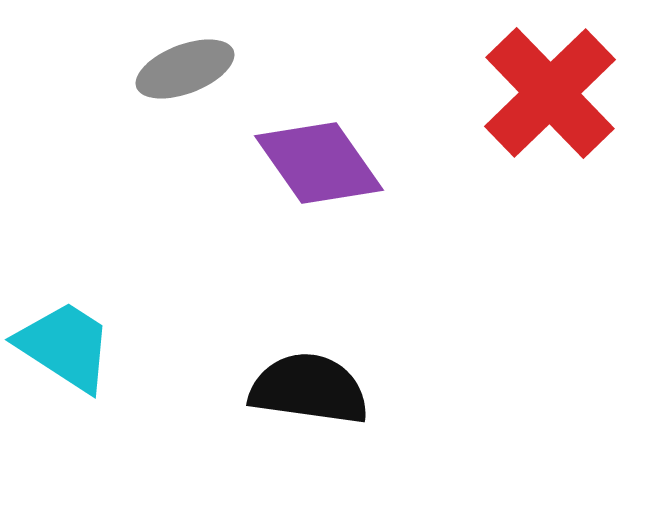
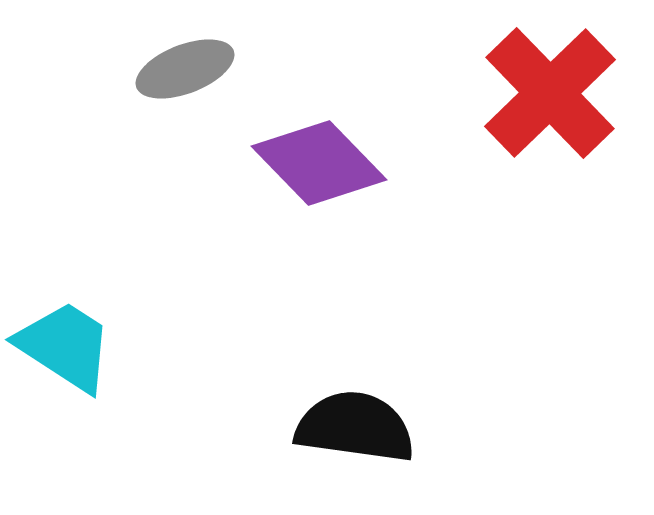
purple diamond: rotated 9 degrees counterclockwise
black semicircle: moved 46 px right, 38 px down
